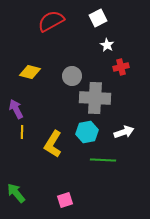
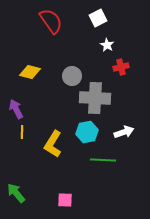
red semicircle: rotated 84 degrees clockwise
pink square: rotated 21 degrees clockwise
